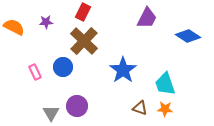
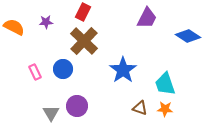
blue circle: moved 2 px down
